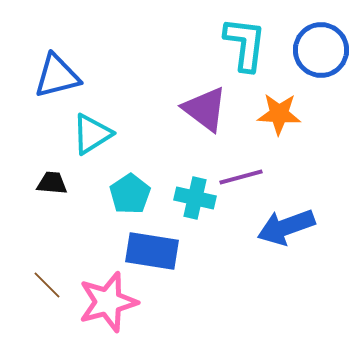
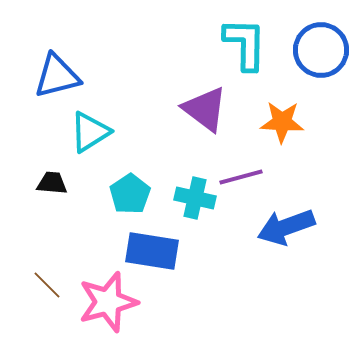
cyan L-shape: rotated 6 degrees counterclockwise
orange star: moved 3 px right, 8 px down
cyan triangle: moved 2 px left, 2 px up
